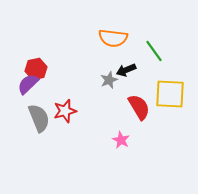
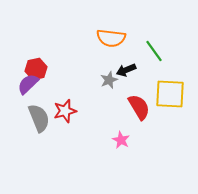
orange semicircle: moved 2 px left
